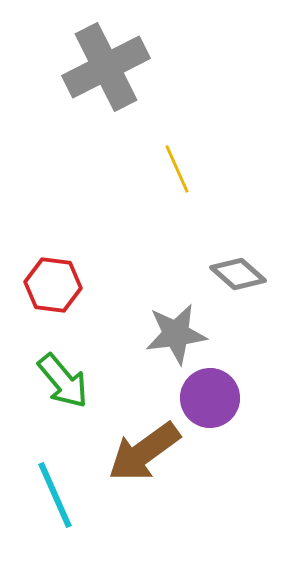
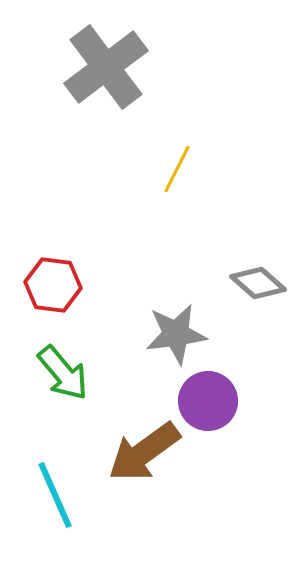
gray cross: rotated 10 degrees counterclockwise
yellow line: rotated 51 degrees clockwise
gray diamond: moved 20 px right, 9 px down
green arrow: moved 8 px up
purple circle: moved 2 px left, 3 px down
